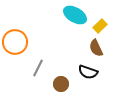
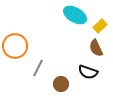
orange circle: moved 4 px down
